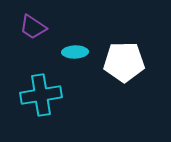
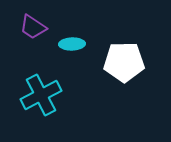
cyan ellipse: moved 3 px left, 8 px up
cyan cross: rotated 18 degrees counterclockwise
